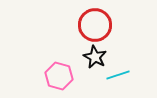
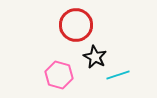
red circle: moved 19 px left
pink hexagon: moved 1 px up
